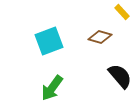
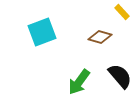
cyan square: moved 7 px left, 9 px up
green arrow: moved 27 px right, 6 px up
